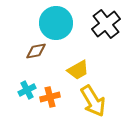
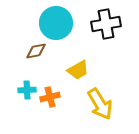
black cross: rotated 28 degrees clockwise
cyan cross: rotated 24 degrees clockwise
yellow arrow: moved 7 px right, 3 px down
